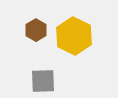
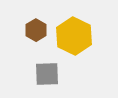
gray square: moved 4 px right, 7 px up
